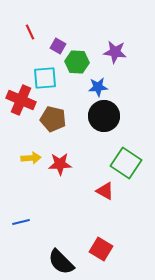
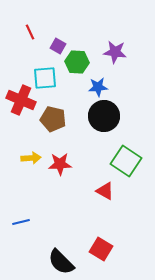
green square: moved 2 px up
